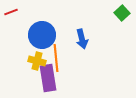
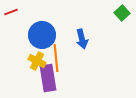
yellow cross: rotated 12 degrees clockwise
